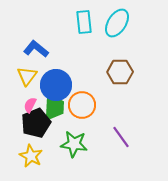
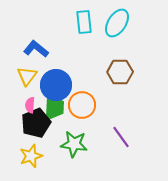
pink semicircle: rotated 21 degrees counterclockwise
yellow star: rotated 25 degrees clockwise
